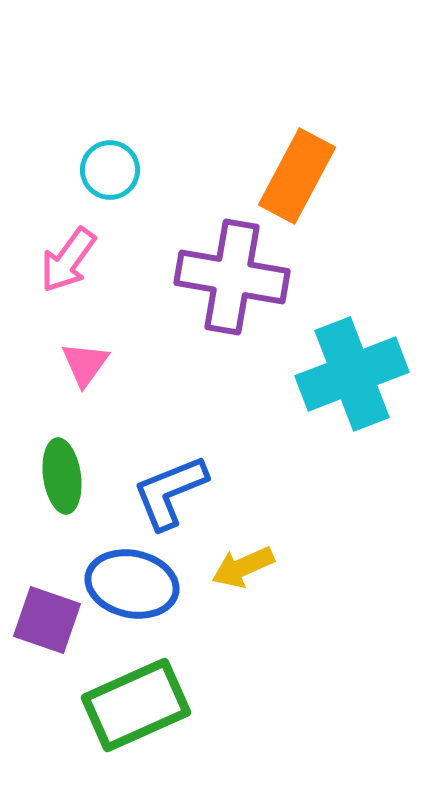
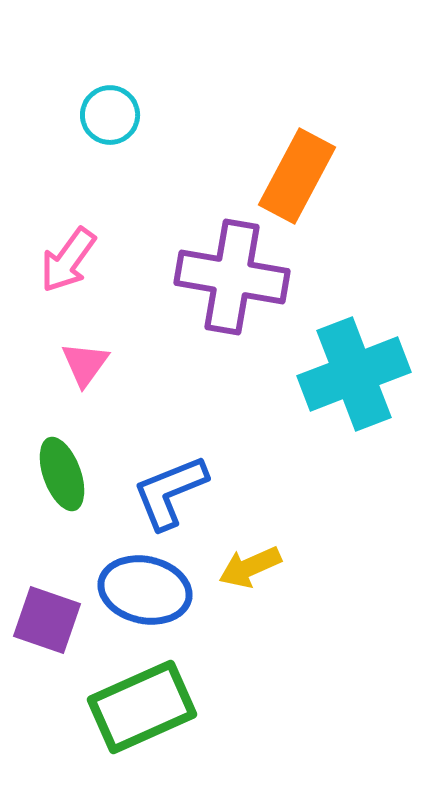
cyan circle: moved 55 px up
cyan cross: moved 2 px right
green ellipse: moved 2 px up; rotated 12 degrees counterclockwise
yellow arrow: moved 7 px right
blue ellipse: moved 13 px right, 6 px down
green rectangle: moved 6 px right, 2 px down
